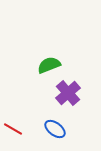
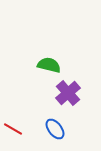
green semicircle: rotated 35 degrees clockwise
blue ellipse: rotated 15 degrees clockwise
